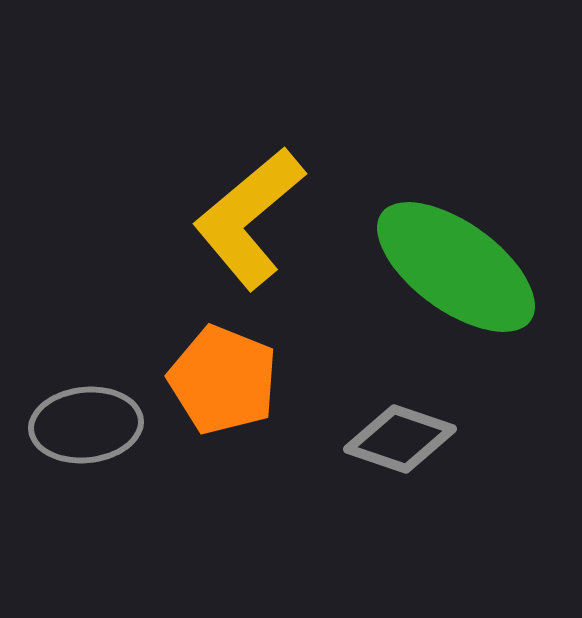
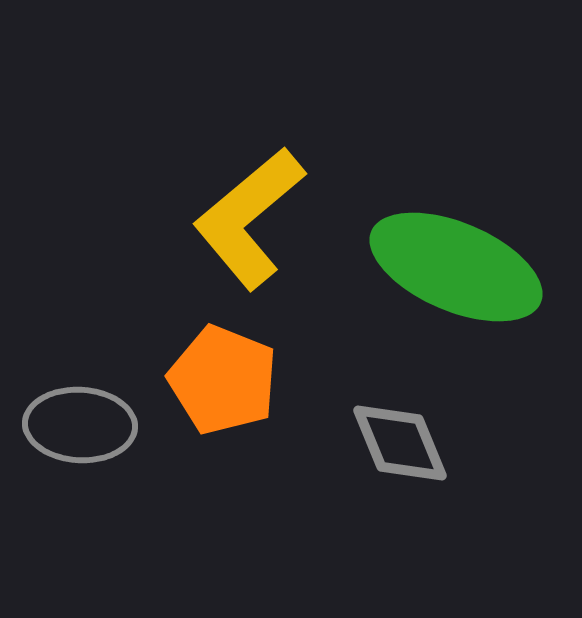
green ellipse: rotated 13 degrees counterclockwise
gray ellipse: moved 6 px left; rotated 9 degrees clockwise
gray diamond: moved 4 px down; rotated 49 degrees clockwise
